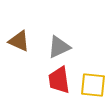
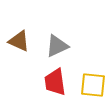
gray triangle: moved 2 px left, 1 px up
red trapezoid: moved 4 px left, 2 px down
